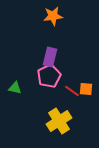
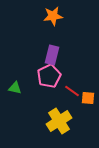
purple rectangle: moved 2 px right, 2 px up
orange square: moved 2 px right, 9 px down
